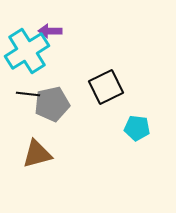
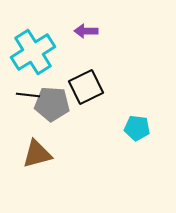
purple arrow: moved 36 px right
cyan cross: moved 6 px right, 1 px down
black square: moved 20 px left
black line: moved 1 px down
gray pentagon: rotated 16 degrees clockwise
